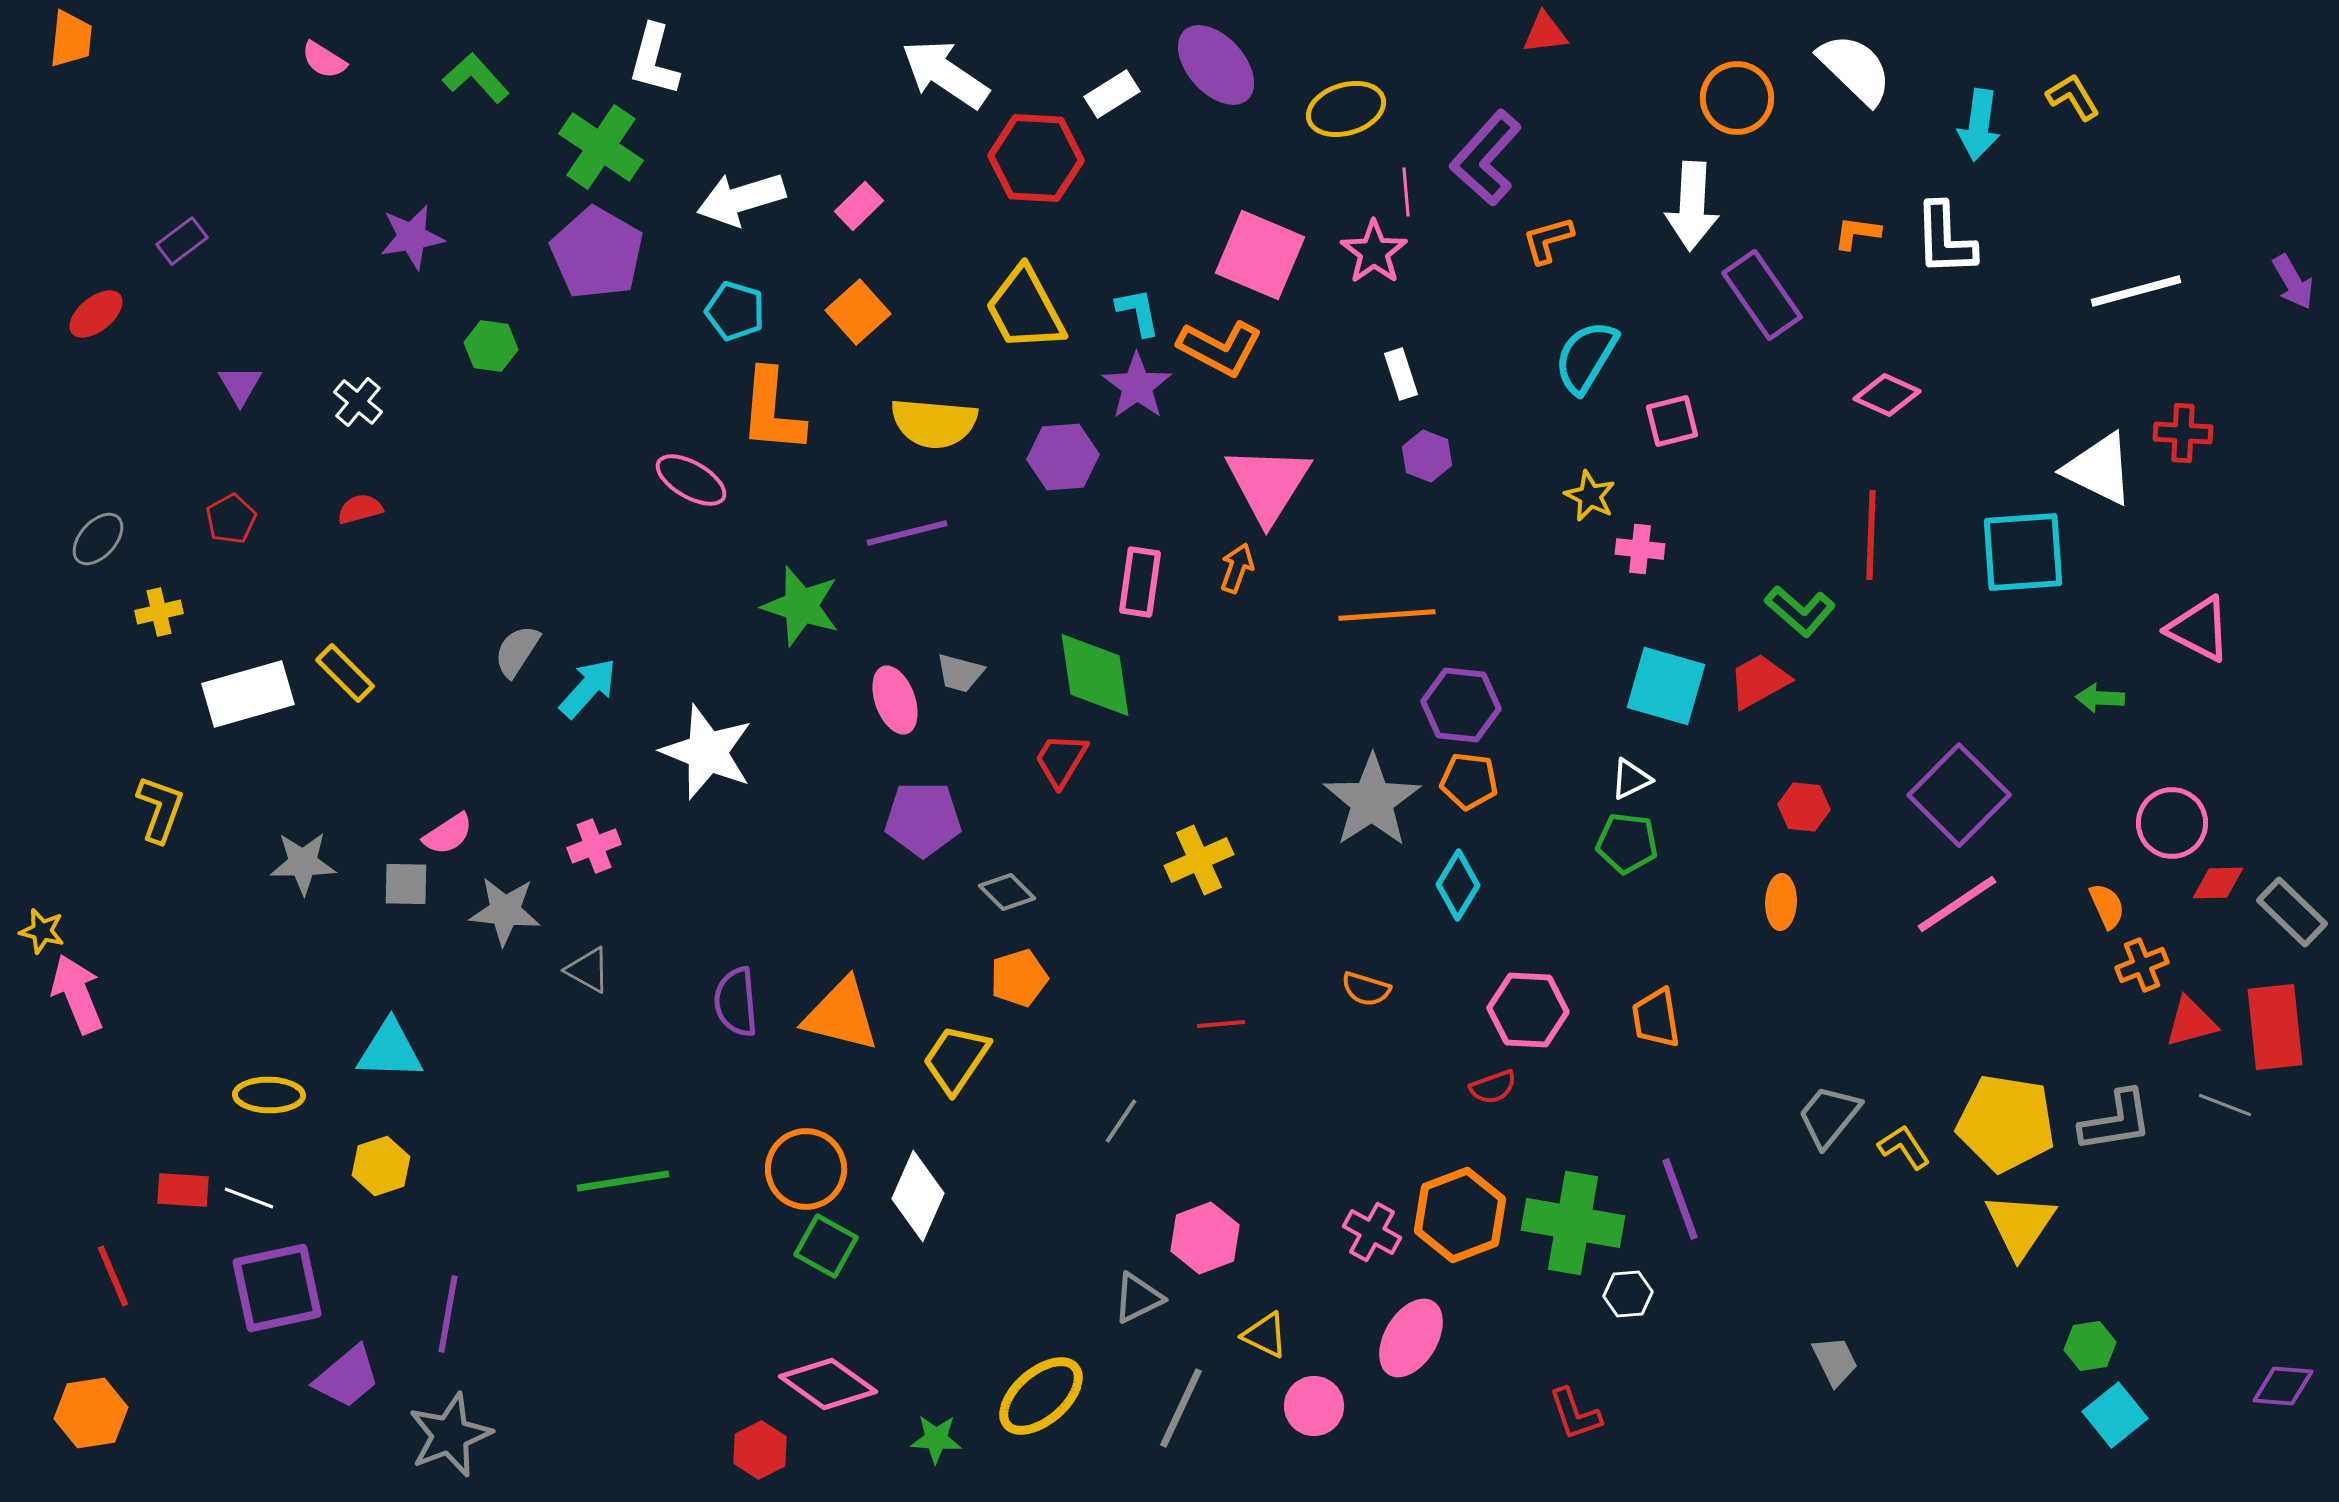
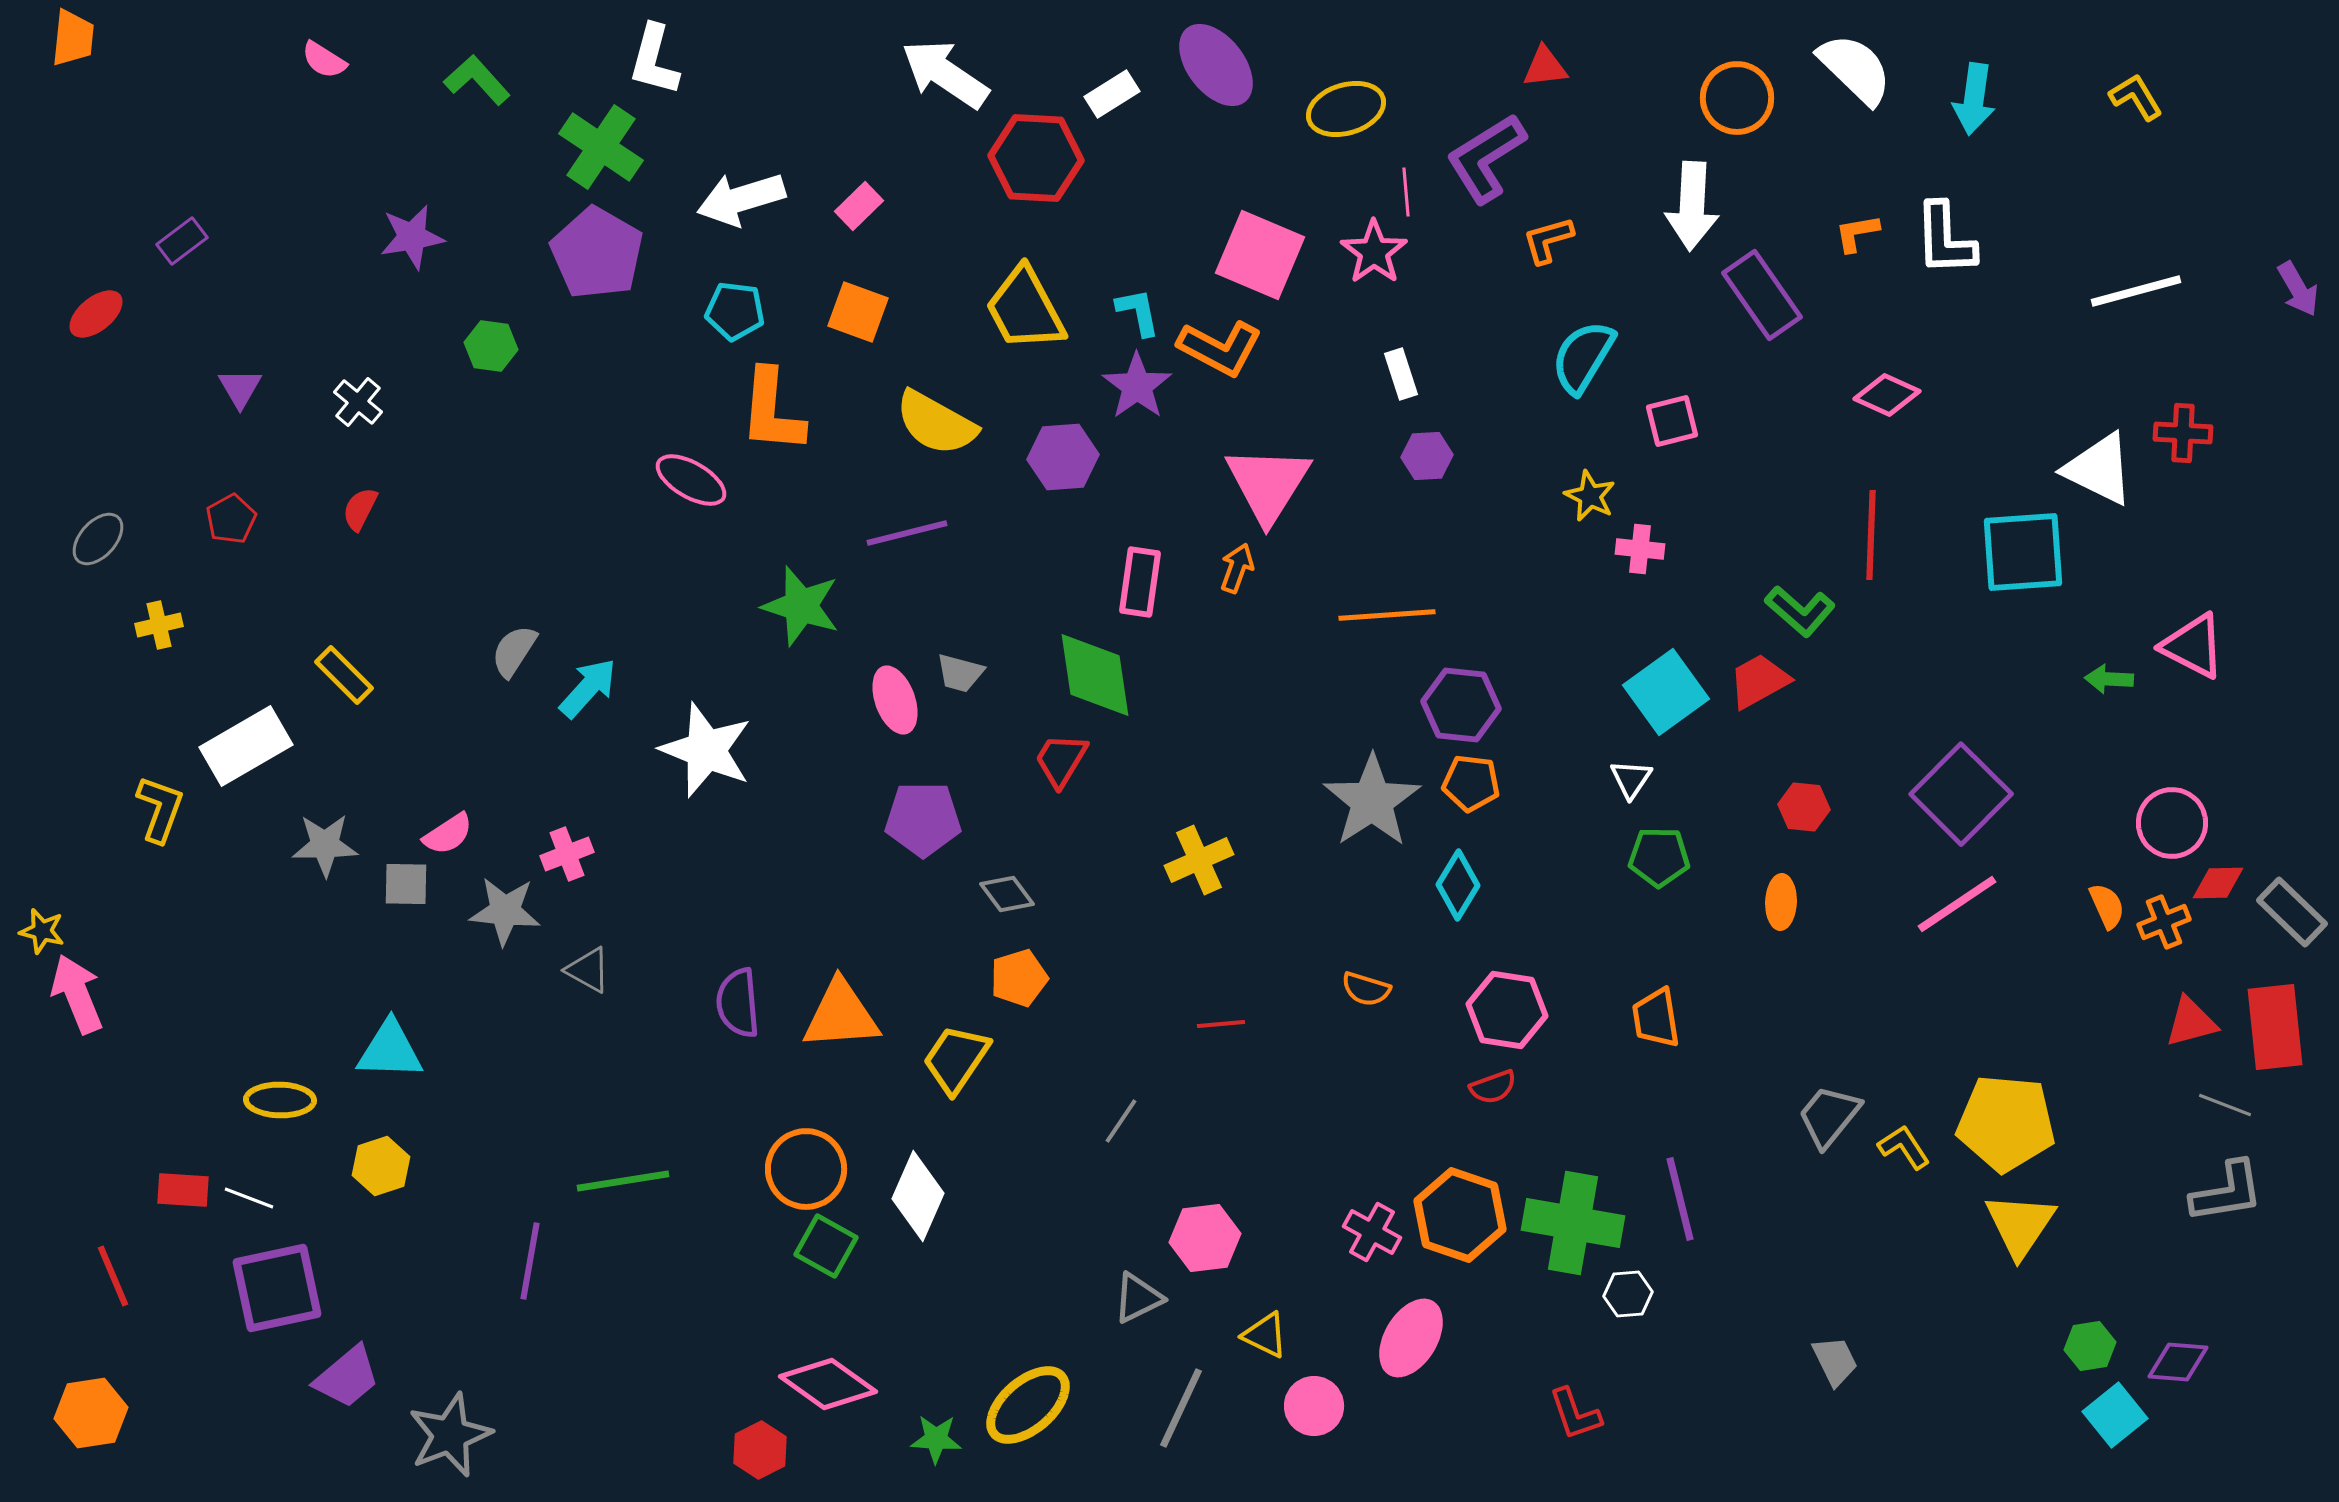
red triangle at (1545, 33): moved 34 px down
orange trapezoid at (71, 39): moved 2 px right, 1 px up
purple ellipse at (1216, 65): rotated 4 degrees clockwise
green L-shape at (476, 78): moved 1 px right, 2 px down
yellow L-shape at (2073, 97): moved 63 px right
cyan arrow at (1979, 125): moved 5 px left, 26 px up
purple L-shape at (1486, 158): rotated 16 degrees clockwise
orange L-shape at (1857, 233): rotated 18 degrees counterclockwise
purple arrow at (2293, 282): moved 5 px right, 7 px down
cyan pentagon at (735, 311): rotated 10 degrees counterclockwise
orange square at (858, 312): rotated 28 degrees counterclockwise
cyan semicircle at (1586, 357): moved 3 px left
purple triangle at (240, 385): moved 3 px down
yellow semicircle at (934, 423): moved 2 px right; rotated 24 degrees clockwise
purple hexagon at (1427, 456): rotated 24 degrees counterclockwise
red semicircle at (360, 509): rotated 48 degrees counterclockwise
yellow cross at (159, 612): moved 13 px down
pink triangle at (2199, 629): moved 6 px left, 17 px down
gray semicircle at (517, 651): moved 3 px left
yellow rectangle at (345, 673): moved 1 px left, 2 px down
cyan square at (1666, 686): moved 6 px down; rotated 38 degrees clockwise
white rectangle at (248, 694): moved 2 px left, 52 px down; rotated 14 degrees counterclockwise
green arrow at (2100, 698): moved 9 px right, 19 px up
white star at (707, 752): moved 1 px left, 2 px up
white triangle at (1631, 779): rotated 30 degrees counterclockwise
orange pentagon at (1469, 781): moved 2 px right, 2 px down
purple square at (1959, 795): moved 2 px right, 1 px up
green pentagon at (1627, 843): moved 32 px right, 14 px down; rotated 6 degrees counterclockwise
pink cross at (594, 846): moved 27 px left, 8 px down
gray star at (303, 863): moved 22 px right, 18 px up
gray diamond at (1007, 892): moved 2 px down; rotated 8 degrees clockwise
orange cross at (2142, 965): moved 22 px right, 43 px up
purple semicircle at (736, 1002): moved 2 px right, 1 px down
pink hexagon at (1528, 1010): moved 21 px left; rotated 6 degrees clockwise
orange triangle at (841, 1015): rotated 18 degrees counterclockwise
yellow ellipse at (269, 1095): moved 11 px right, 5 px down
gray L-shape at (2116, 1121): moved 111 px right, 71 px down
yellow pentagon at (2006, 1123): rotated 4 degrees counterclockwise
purple line at (1680, 1199): rotated 6 degrees clockwise
orange hexagon at (1460, 1215): rotated 20 degrees counterclockwise
pink hexagon at (1205, 1238): rotated 14 degrees clockwise
purple line at (448, 1314): moved 82 px right, 53 px up
purple diamond at (2283, 1386): moved 105 px left, 24 px up
yellow ellipse at (1041, 1396): moved 13 px left, 9 px down
